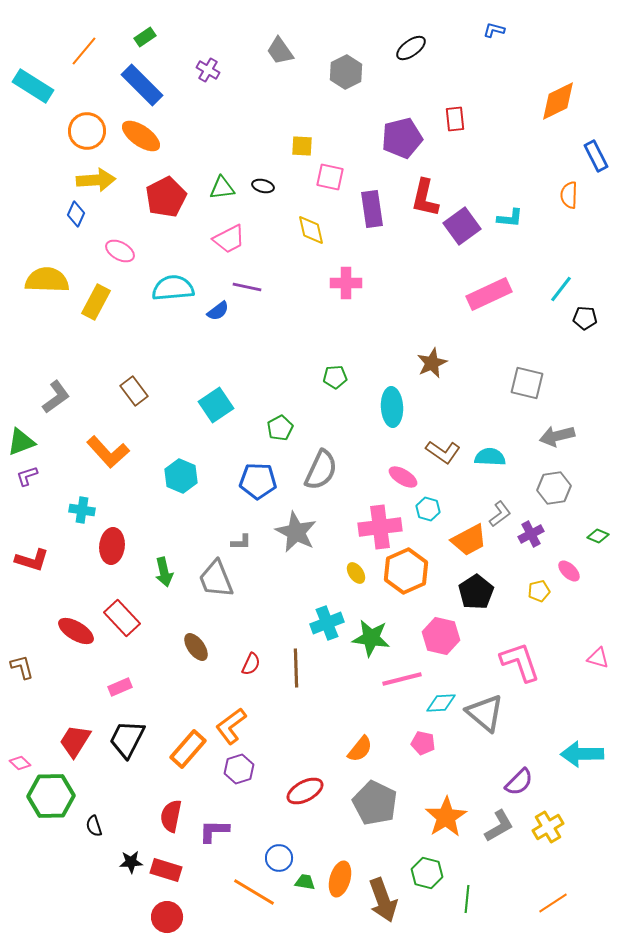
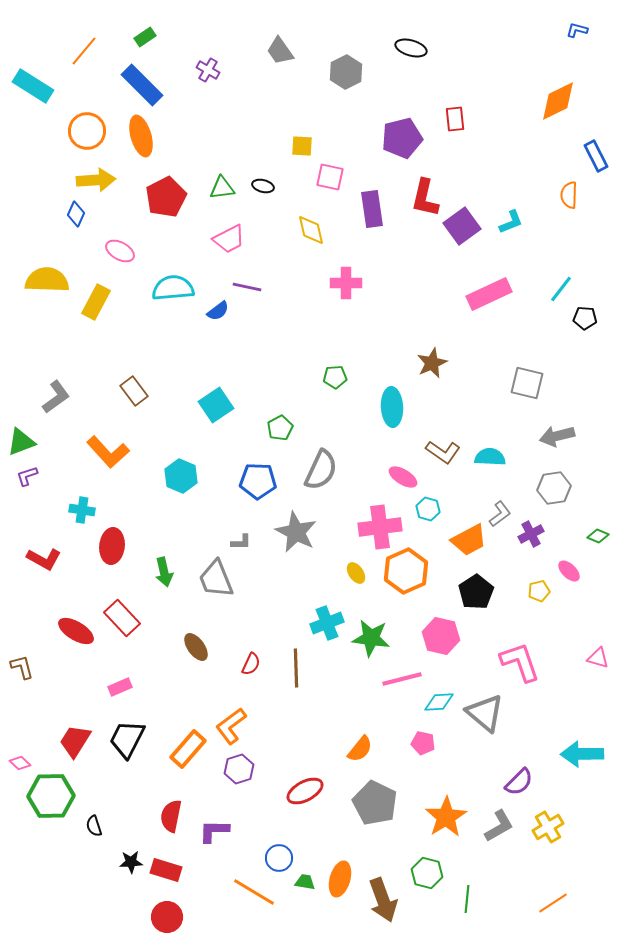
blue L-shape at (494, 30): moved 83 px right
black ellipse at (411, 48): rotated 52 degrees clockwise
orange ellipse at (141, 136): rotated 39 degrees clockwise
cyan L-shape at (510, 218): moved 1 px right, 4 px down; rotated 28 degrees counterclockwise
red L-shape at (32, 560): moved 12 px right, 1 px up; rotated 12 degrees clockwise
cyan diamond at (441, 703): moved 2 px left, 1 px up
